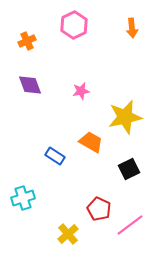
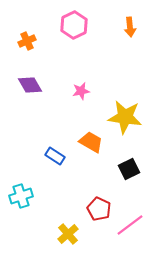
orange arrow: moved 2 px left, 1 px up
purple diamond: rotated 10 degrees counterclockwise
yellow star: rotated 20 degrees clockwise
cyan cross: moved 2 px left, 2 px up
